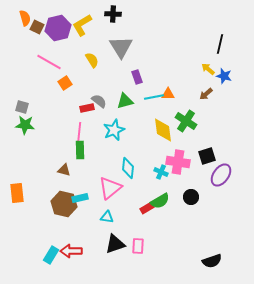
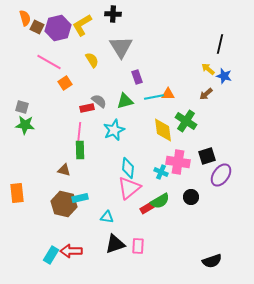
pink triangle at (110, 188): moved 19 px right
